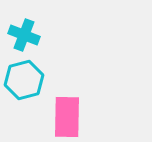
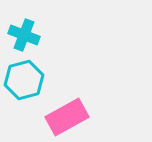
pink rectangle: rotated 60 degrees clockwise
